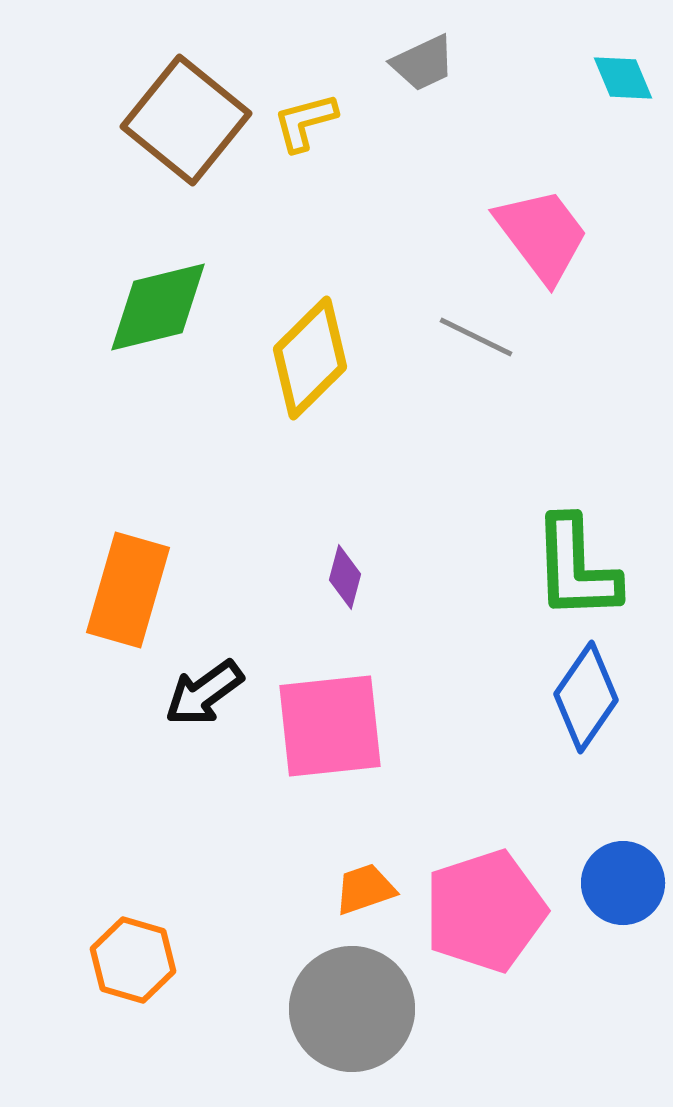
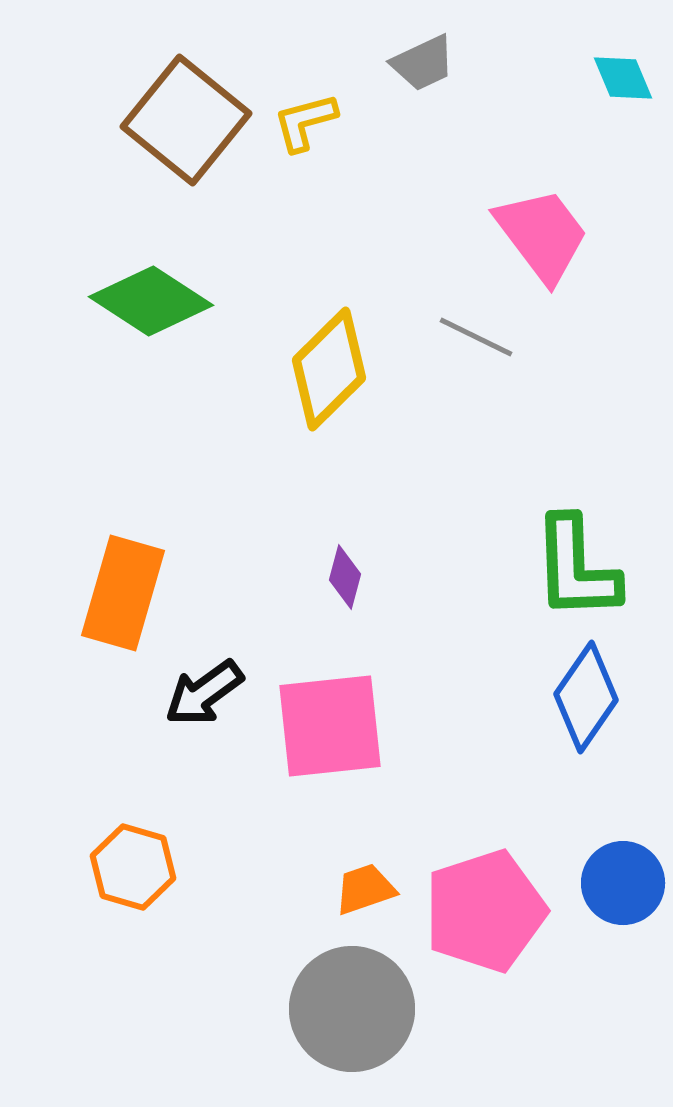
green diamond: moved 7 px left, 6 px up; rotated 47 degrees clockwise
yellow diamond: moved 19 px right, 11 px down
orange rectangle: moved 5 px left, 3 px down
orange hexagon: moved 93 px up
